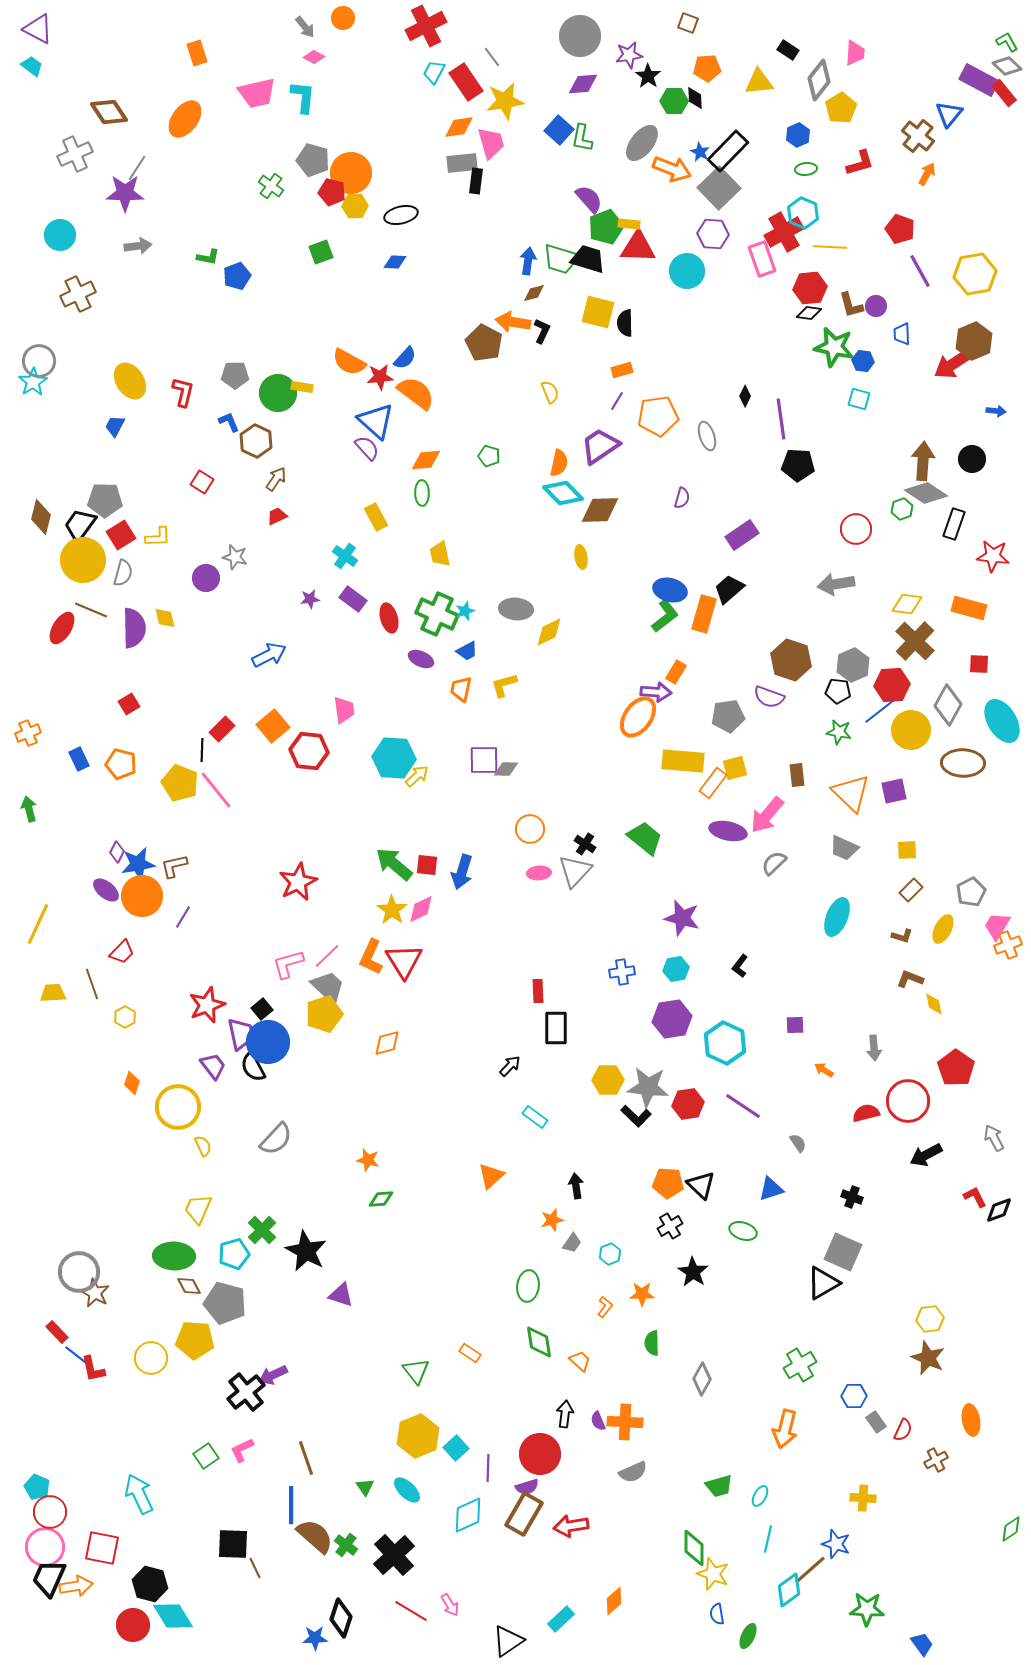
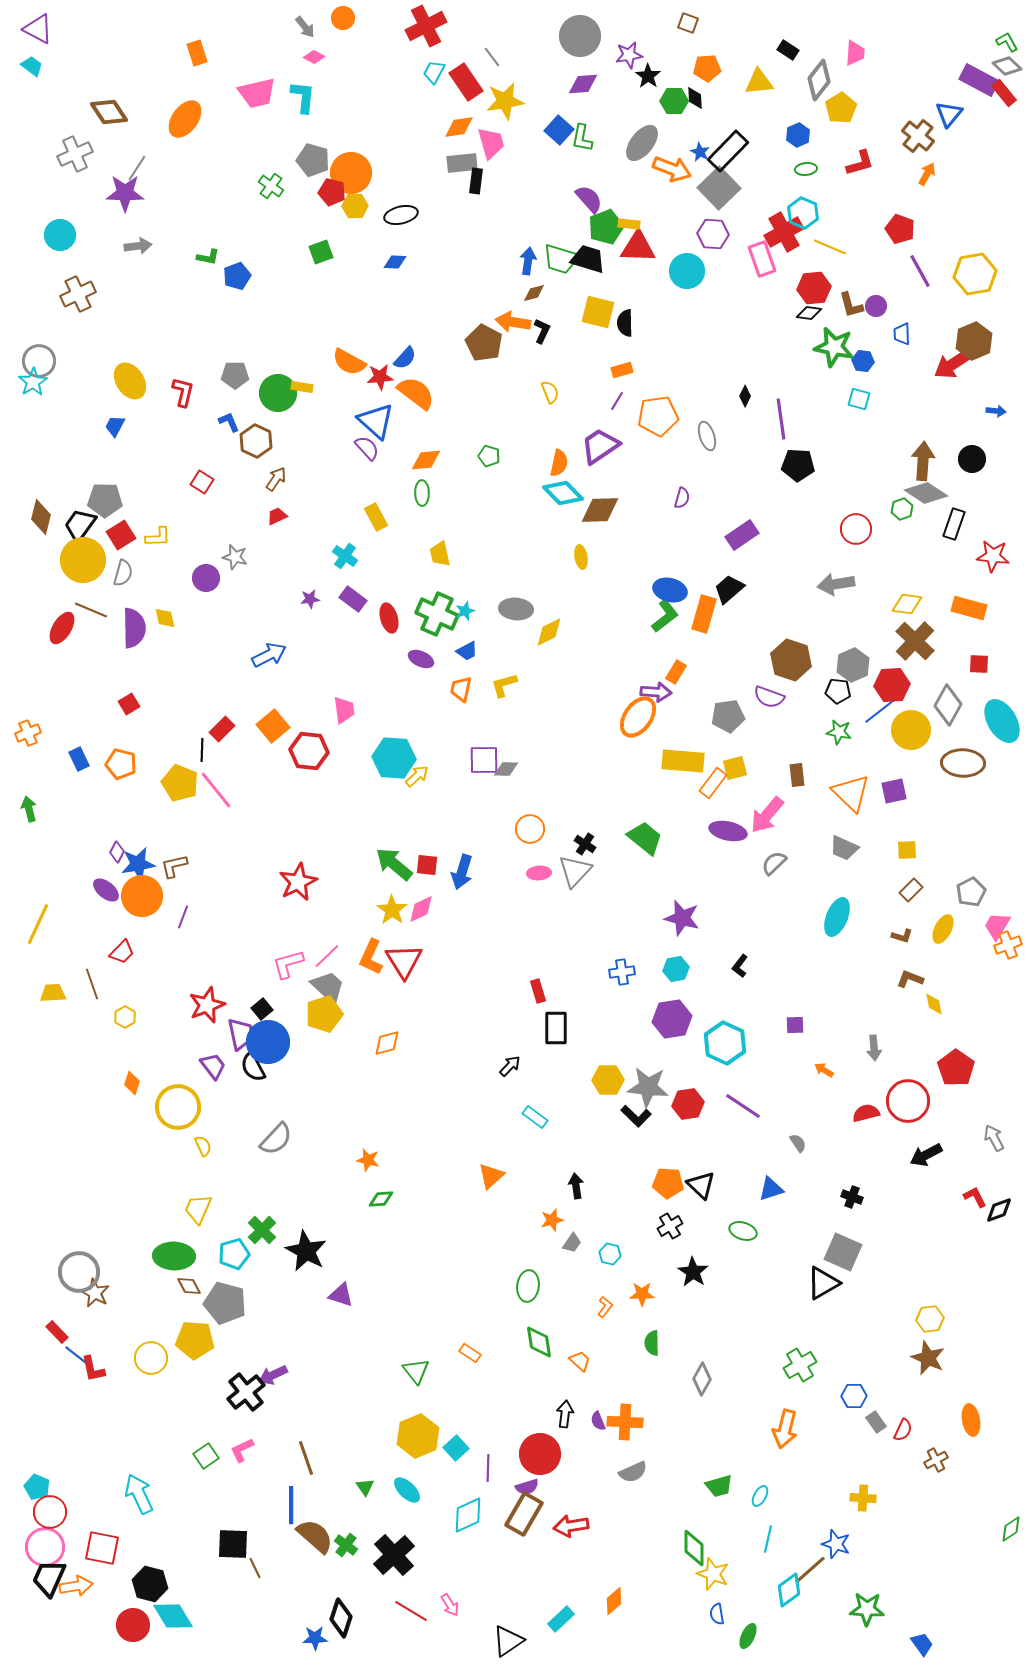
yellow line at (830, 247): rotated 20 degrees clockwise
red hexagon at (810, 288): moved 4 px right
purple line at (183, 917): rotated 10 degrees counterclockwise
red rectangle at (538, 991): rotated 15 degrees counterclockwise
cyan hexagon at (610, 1254): rotated 25 degrees counterclockwise
